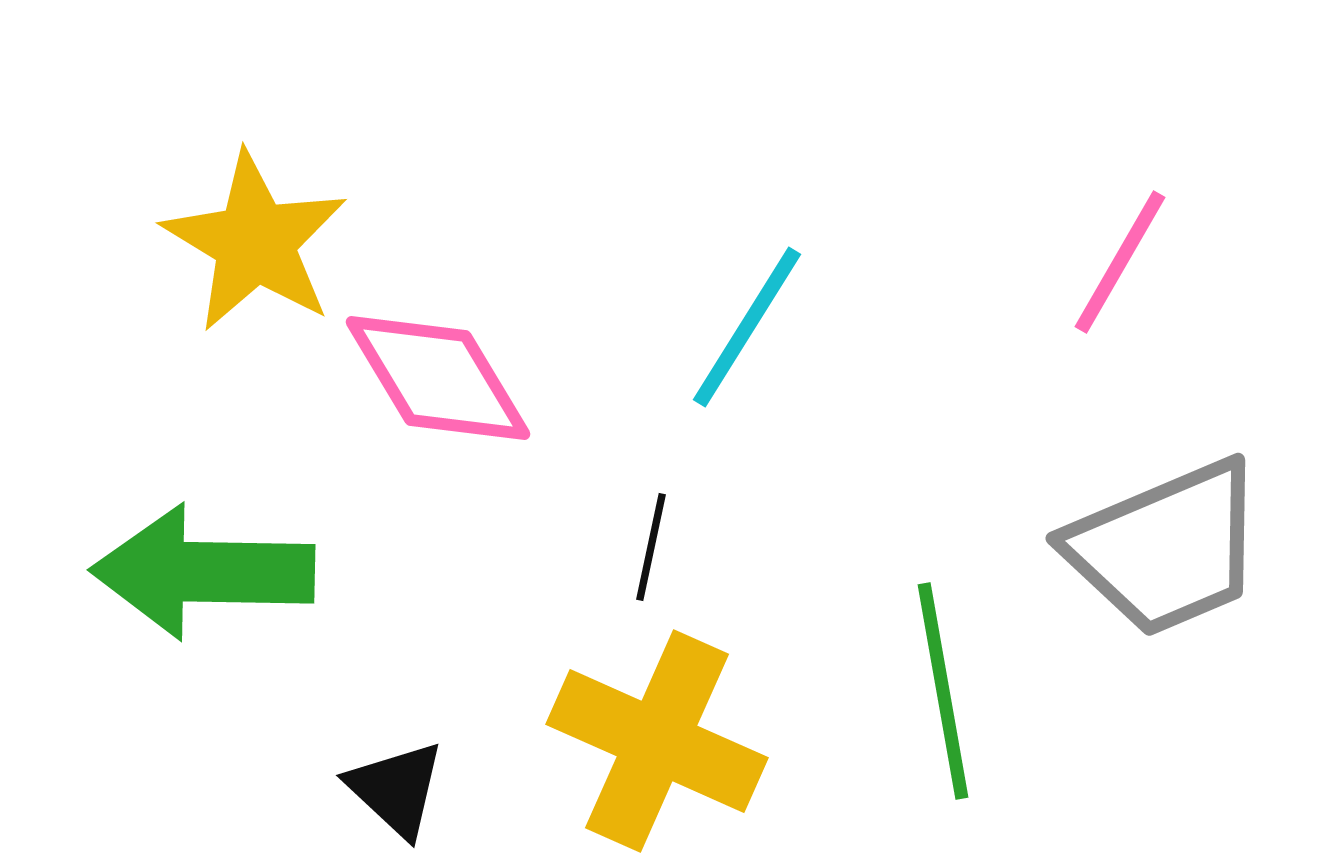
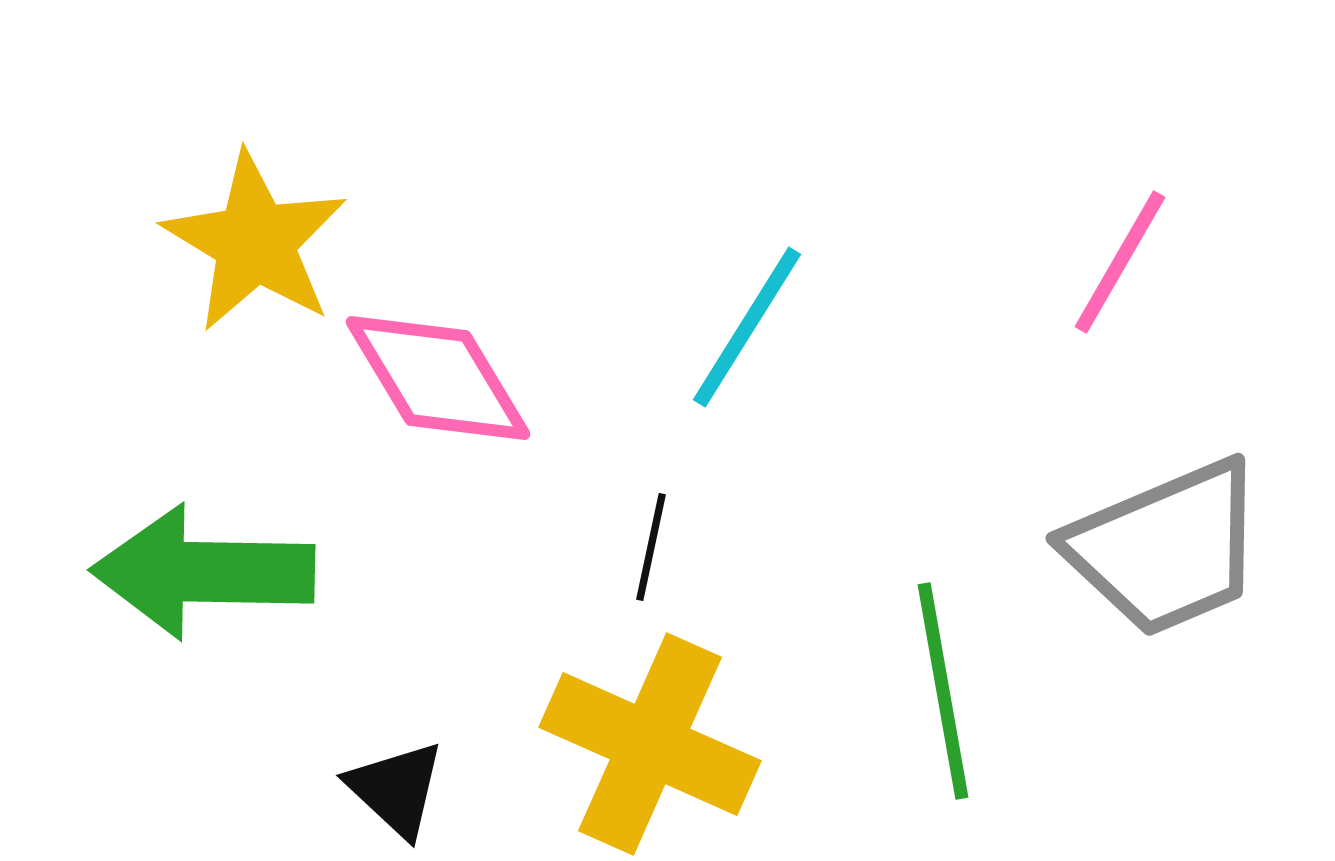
yellow cross: moved 7 px left, 3 px down
